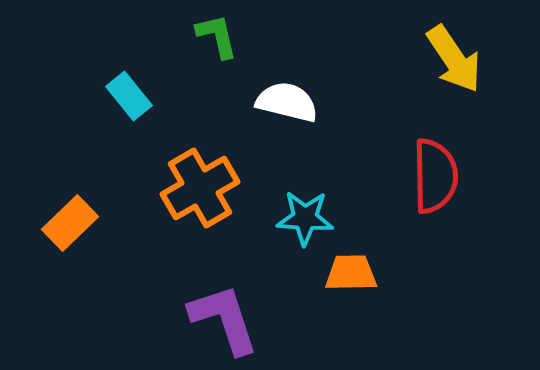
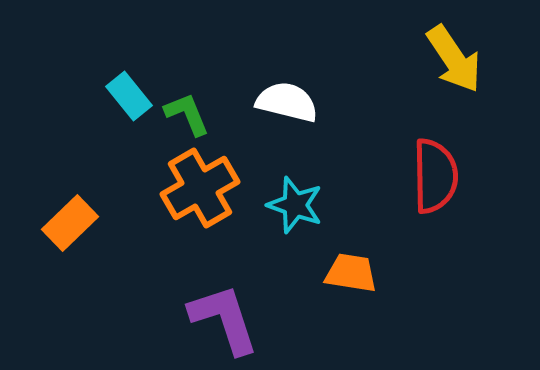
green L-shape: moved 30 px left, 78 px down; rotated 9 degrees counterclockwise
cyan star: moved 10 px left, 13 px up; rotated 16 degrees clockwise
orange trapezoid: rotated 10 degrees clockwise
